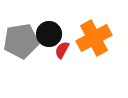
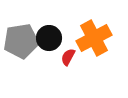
black circle: moved 4 px down
red semicircle: moved 6 px right, 7 px down
